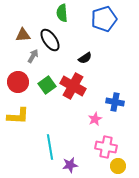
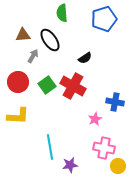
pink cross: moved 2 px left, 1 px down
